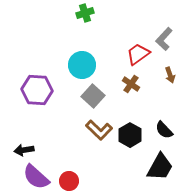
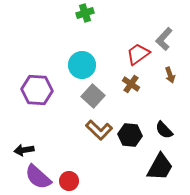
black hexagon: rotated 25 degrees counterclockwise
purple semicircle: moved 2 px right
